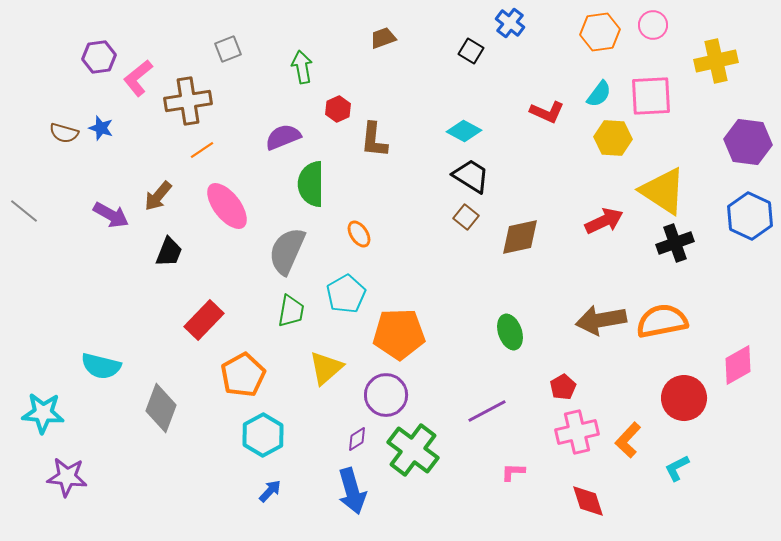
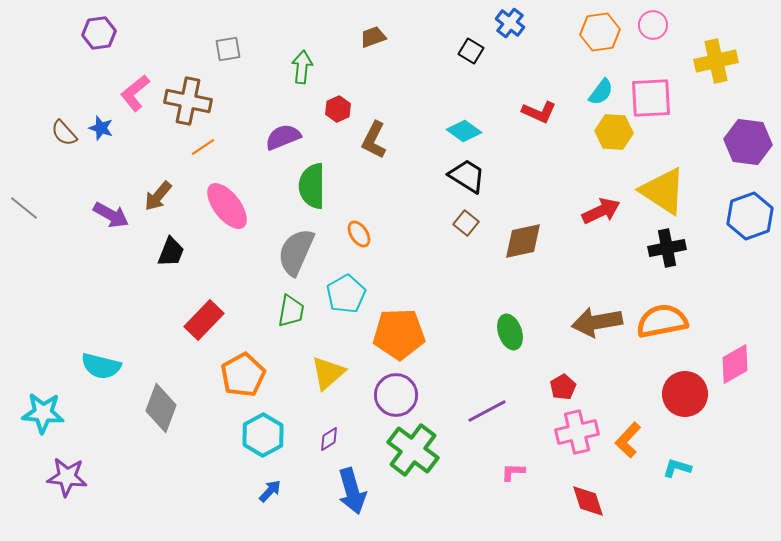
brown trapezoid at (383, 38): moved 10 px left, 1 px up
gray square at (228, 49): rotated 12 degrees clockwise
purple hexagon at (99, 57): moved 24 px up
green arrow at (302, 67): rotated 16 degrees clockwise
pink L-shape at (138, 78): moved 3 px left, 15 px down
cyan semicircle at (599, 94): moved 2 px right, 2 px up
pink square at (651, 96): moved 2 px down
brown cross at (188, 101): rotated 21 degrees clockwise
red L-shape at (547, 112): moved 8 px left
cyan diamond at (464, 131): rotated 8 degrees clockwise
brown semicircle at (64, 133): rotated 32 degrees clockwise
yellow hexagon at (613, 138): moved 1 px right, 6 px up
brown L-shape at (374, 140): rotated 21 degrees clockwise
orange line at (202, 150): moved 1 px right, 3 px up
black trapezoid at (471, 176): moved 4 px left
green semicircle at (311, 184): moved 1 px right, 2 px down
gray line at (24, 211): moved 3 px up
blue hexagon at (750, 216): rotated 15 degrees clockwise
brown square at (466, 217): moved 6 px down
red arrow at (604, 221): moved 3 px left, 10 px up
brown diamond at (520, 237): moved 3 px right, 4 px down
black cross at (675, 243): moved 8 px left, 5 px down; rotated 9 degrees clockwise
gray semicircle at (287, 251): moved 9 px right, 1 px down
black trapezoid at (169, 252): moved 2 px right
brown arrow at (601, 320): moved 4 px left, 2 px down
pink diamond at (738, 365): moved 3 px left, 1 px up
yellow triangle at (326, 368): moved 2 px right, 5 px down
purple circle at (386, 395): moved 10 px right
red circle at (684, 398): moved 1 px right, 4 px up
purple diamond at (357, 439): moved 28 px left
cyan L-shape at (677, 468): rotated 44 degrees clockwise
